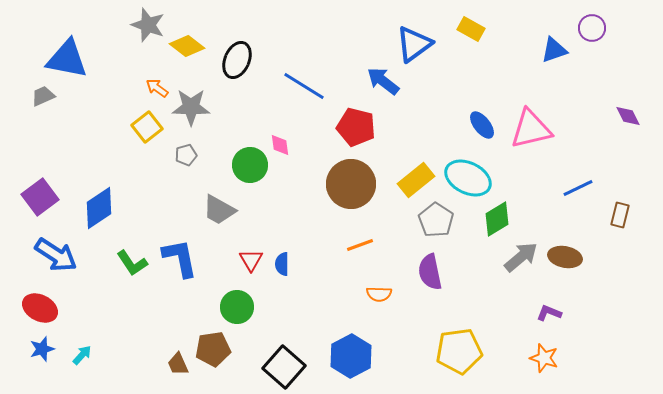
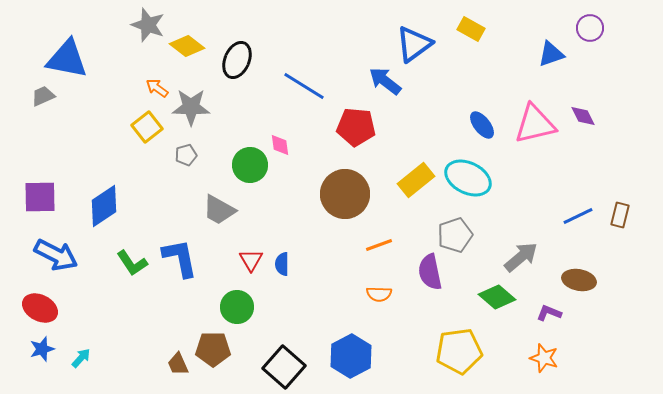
purple circle at (592, 28): moved 2 px left
blue triangle at (554, 50): moved 3 px left, 4 px down
blue arrow at (383, 81): moved 2 px right
purple diamond at (628, 116): moved 45 px left
red pentagon at (356, 127): rotated 9 degrees counterclockwise
pink triangle at (531, 129): moved 4 px right, 5 px up
brown circle at (351, 184): moved 6 px left, 10 px down
blue line at (578, 188): moved 28 px down
purple square at (40, 197): rotated 36 degrees clockwise
blue diamond at (99, 208): moved 5 px right, 2 px up
green diamond at (497, 219): moved 78 px down; rotated 72 degrees clockwise
gray pentagon at (436, 220): moved 19 px right, 15 px down; rotated 20 degrees clockwise
orange line at (360, 245): moved 19 px right
blue arrow at (56, 255): rotated 6 degrees counterclockwise
brown ellipse at (565, 257): moved 14 px right, 23 px down
brown pentagon at (213, 349): rotated 8 degrees clockwise
cyan arrow at (82, 355): moved 1 px left, 3 px down
